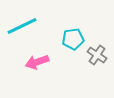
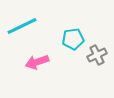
gray cross: rotated 30 degrees clockwise
